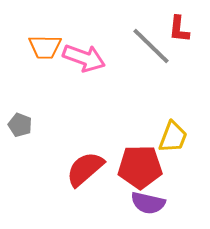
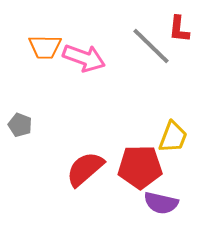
purple semicircle: moved 13 px right
